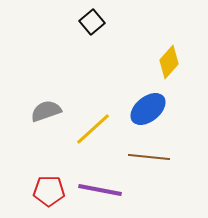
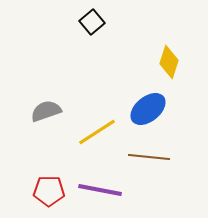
yellow diamond: rotated 24 degrees counterclockwise
yellow line: moved 4 px right, 3 px down; rotated 9 degrees clockwise
